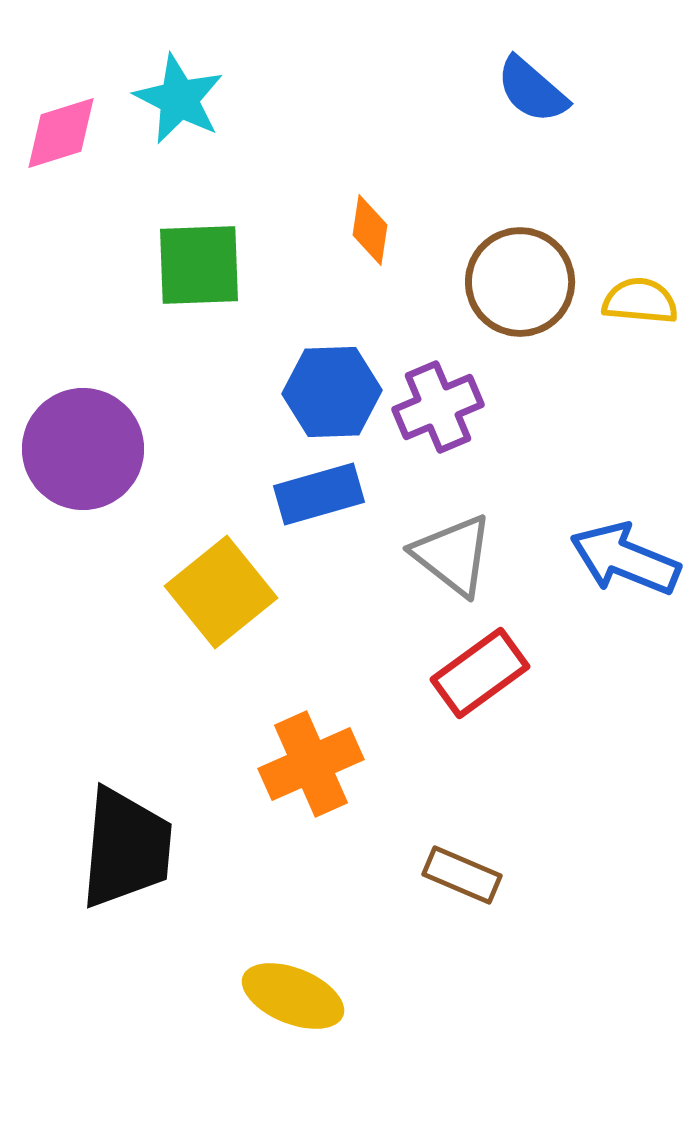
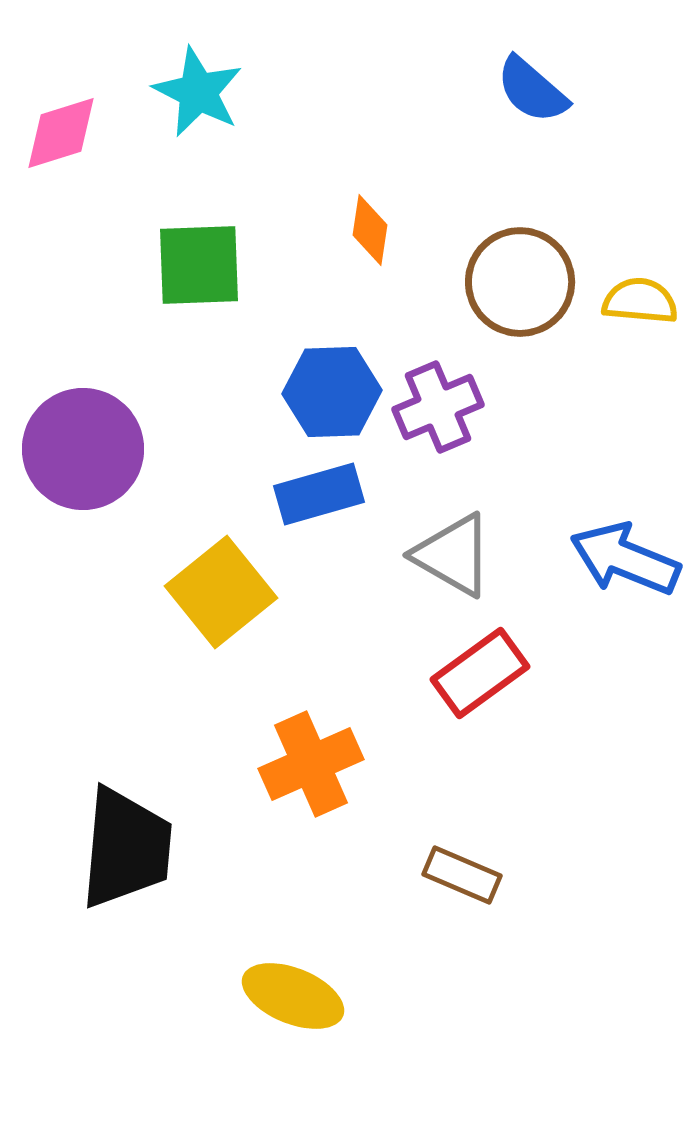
cyan star: moved 19 px right, 7 px up
gray triangle: rotated 8 degrees counterclockwise
